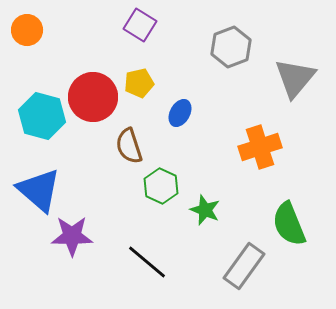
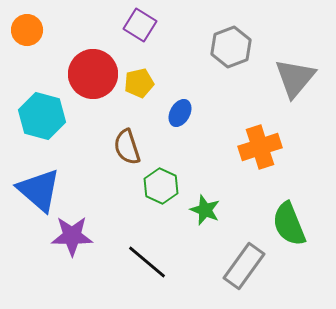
red circle: moved 23 px up
brown semicircle: moved 2 px left, 1 px down
